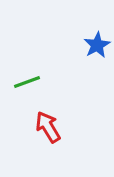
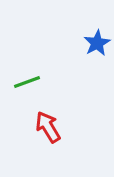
blue star: moved 2 px up
